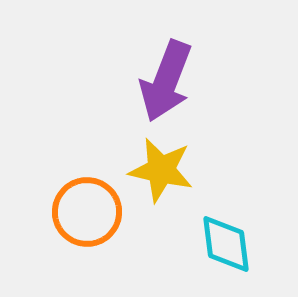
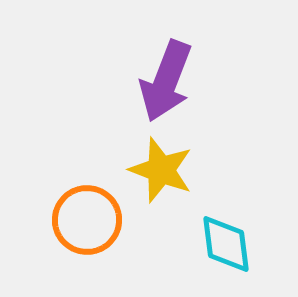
yellow star: rotated 8 degrees clockwise
orange circle: moved 8 px down
